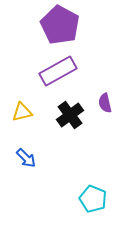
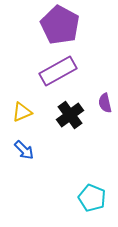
yellow triangle: rotated 10 degrees counterclockwise
blue arrow: moved 2 px left, 8 px up
cyan pentagon: moved 1 px left, 1 px up
